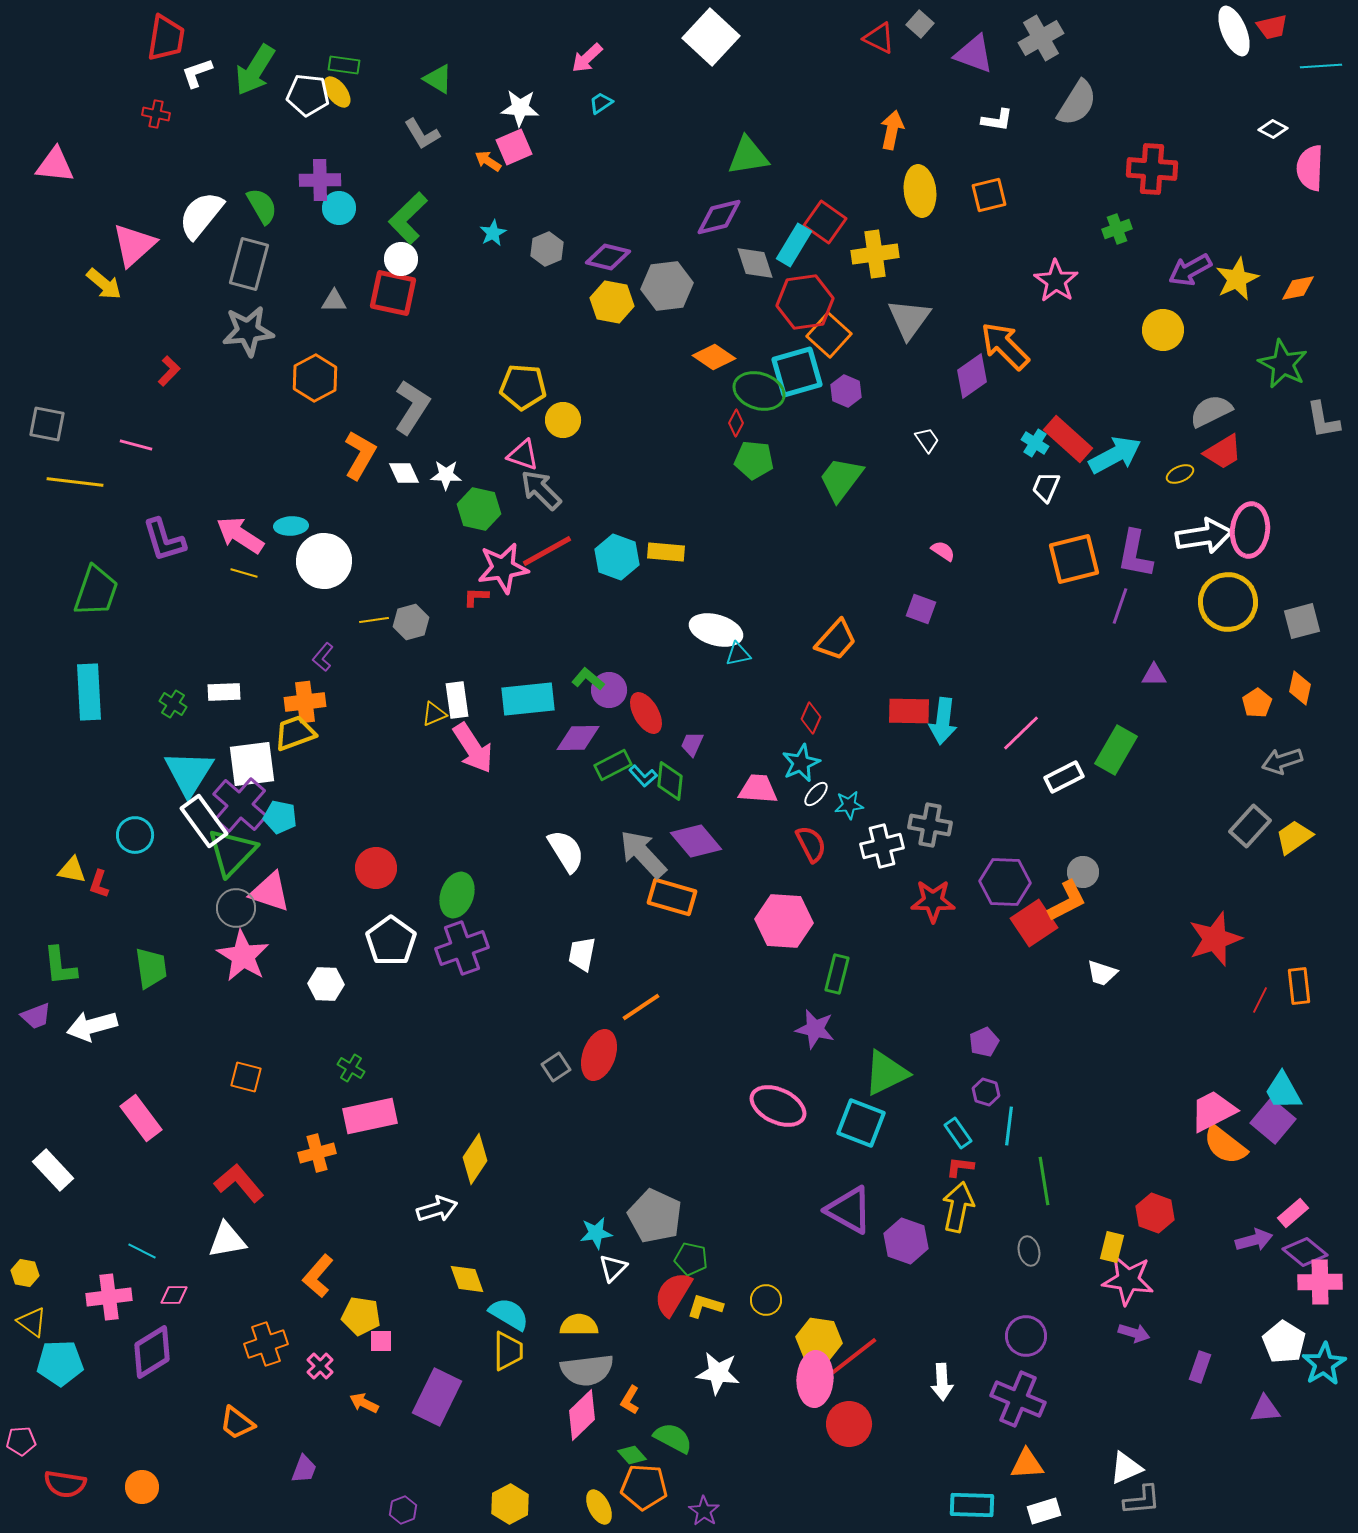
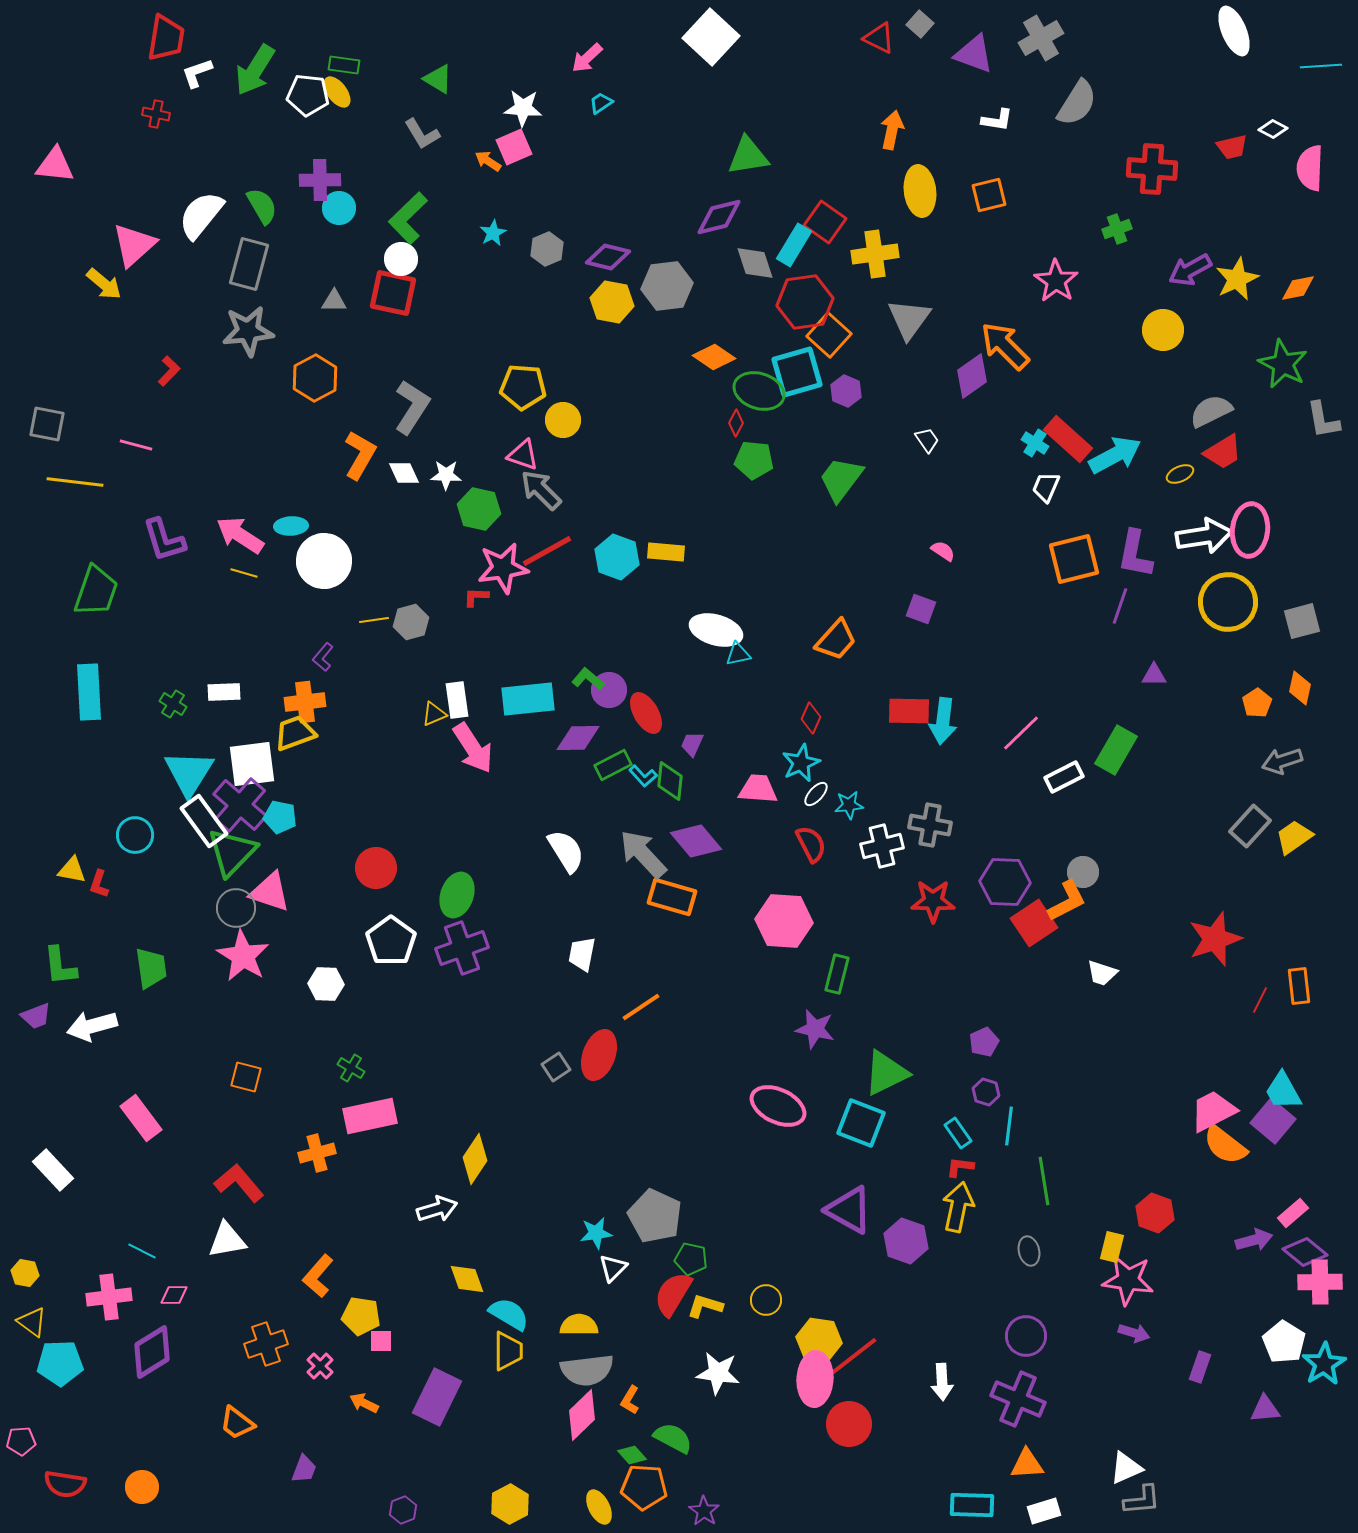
red trapezoid at (1272, 27): moved 40 px left, 120 px down
white star at (520, 108): moved 3 px right
